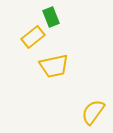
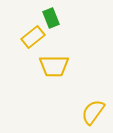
green rectangle: moved 1 px down
yellow trapezoid: rotated 12 degrees clockwise
